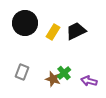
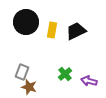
black circle: moved 1 px right, 1 px up
yellow rectangle: moved 1 px left, 2 px up; rotated 21 degrees counterclockwise
green cross: moved 1 px right, 1 px down
brown star: moved 24 px left, 8 px down
